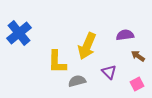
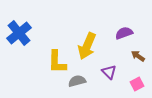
purple semicircle: moved 1 px left, 2 px up; rotated 12 degrees counterclockwise
